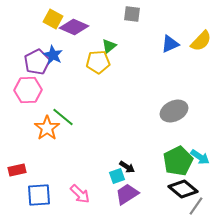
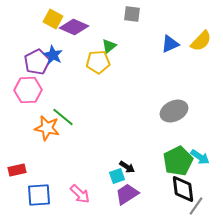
orange star: rotated 25 degrees counterclockwise
black diamond: rotated 44 degrees clockwise
